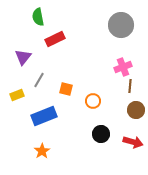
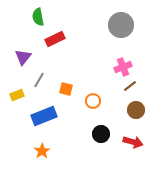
brown line: rotated 48 degrees clockwise
